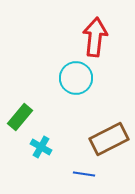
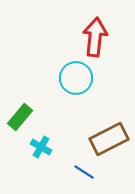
blue line: moved 2 px up; rotated 25 degrees clockwise
